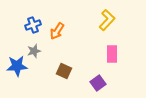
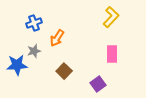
yellow L-shape: moved 4 px right, 3 px up
blue cross: moved 1 px right, 2 px up
orange arrow: moved 7 px down
blue star: moved 1 px up
brown square: rotated 21 degrees clockwise
purple square: moved 1 px down
